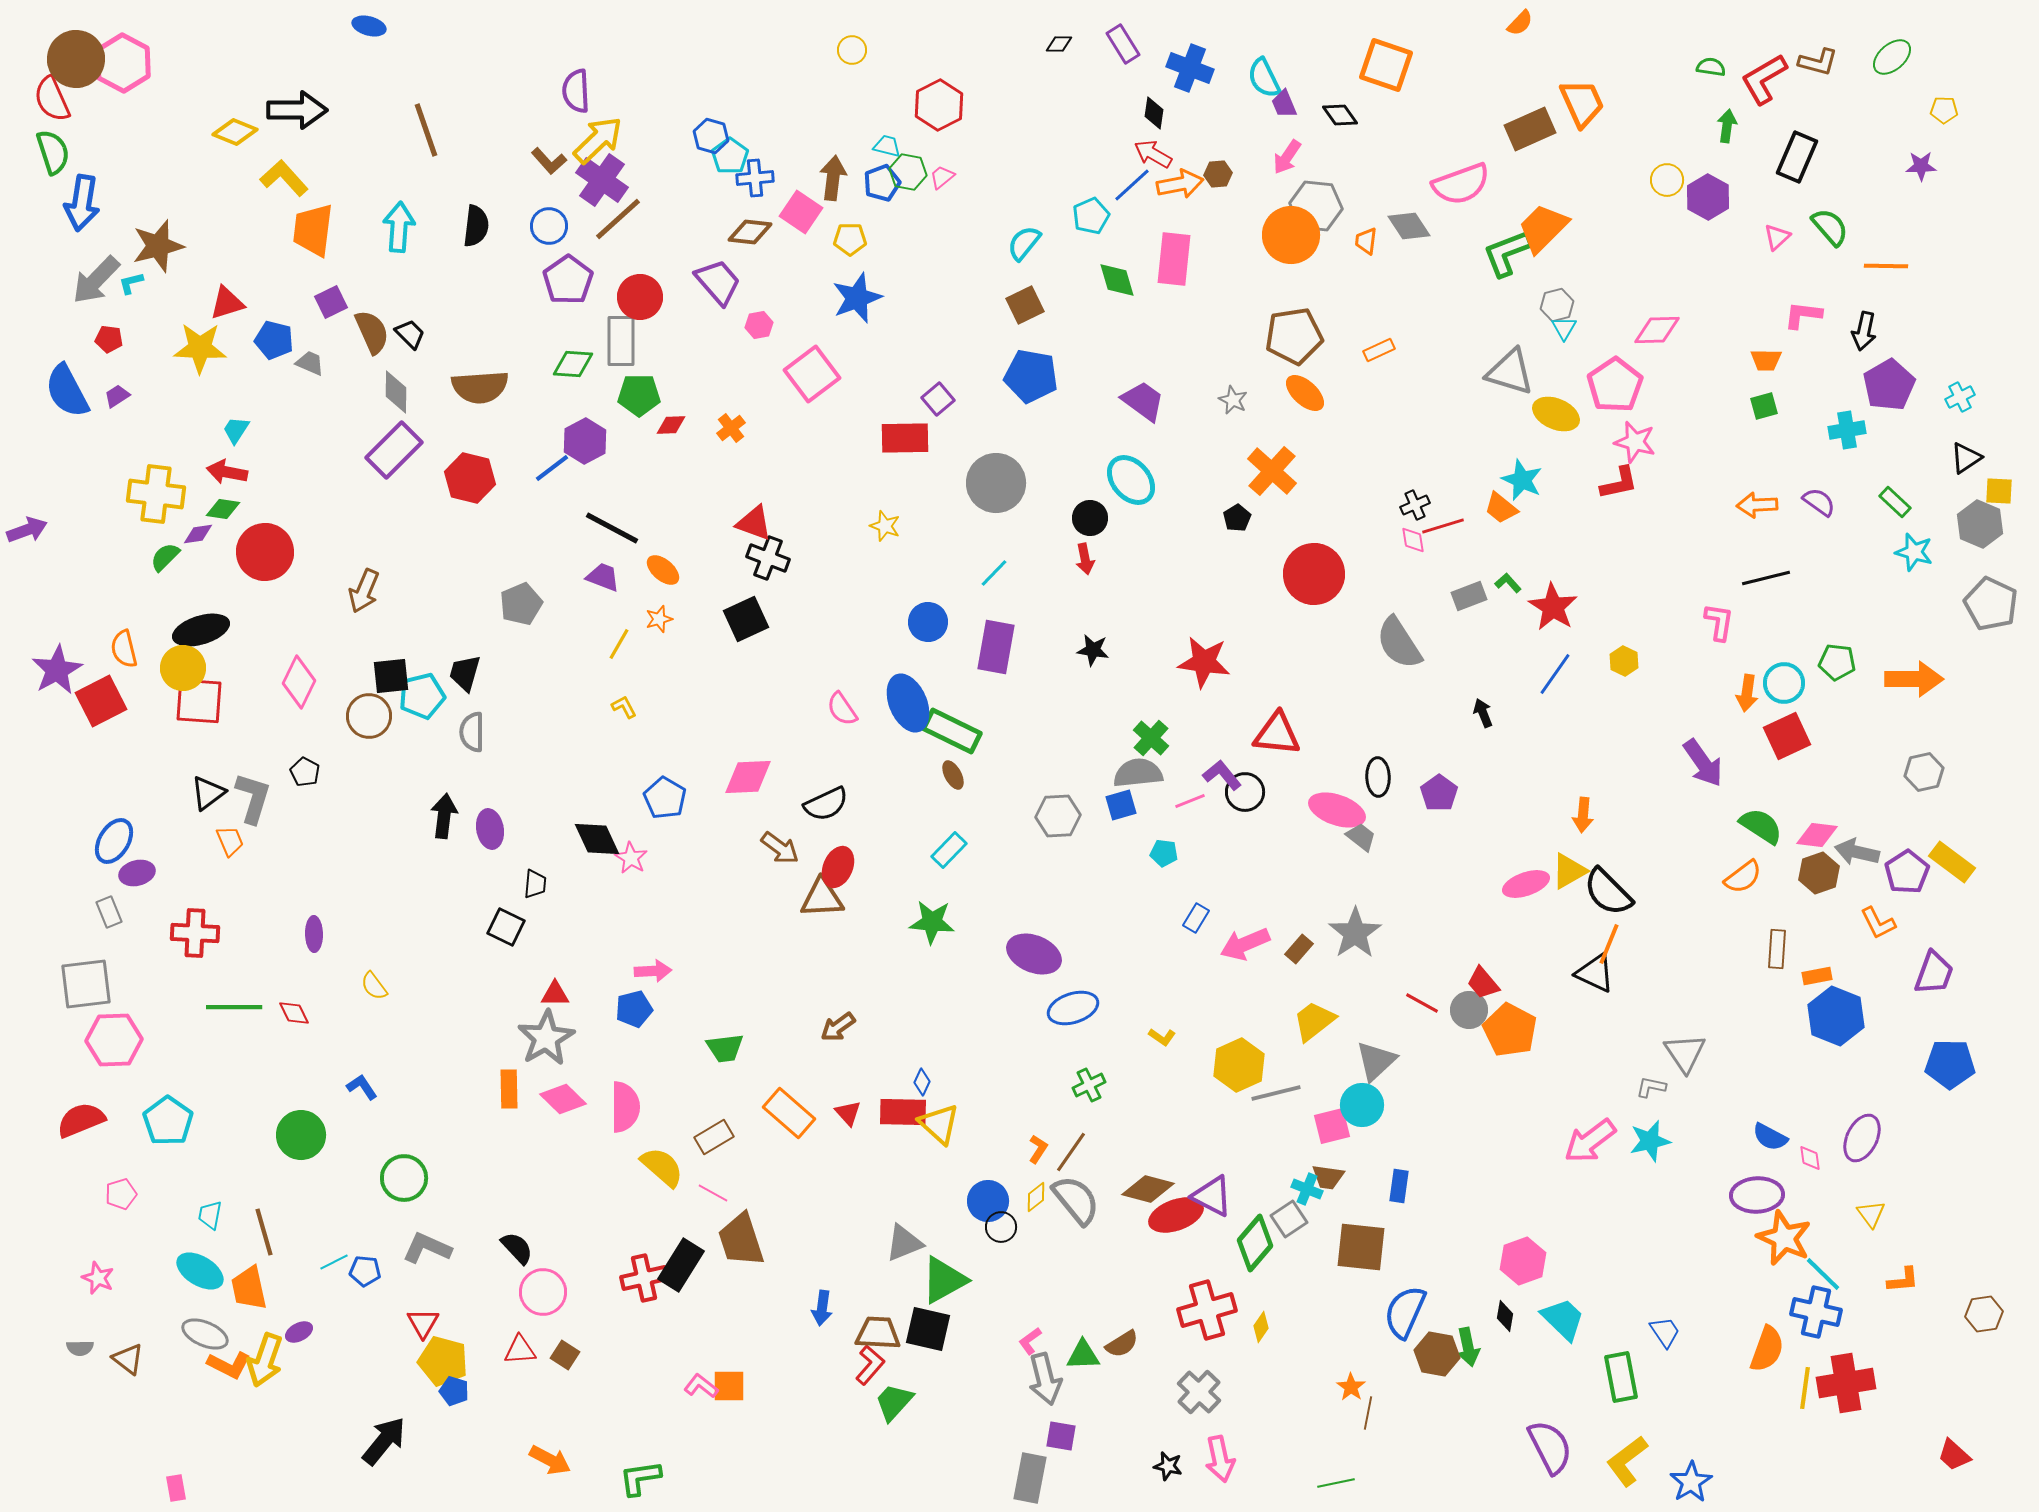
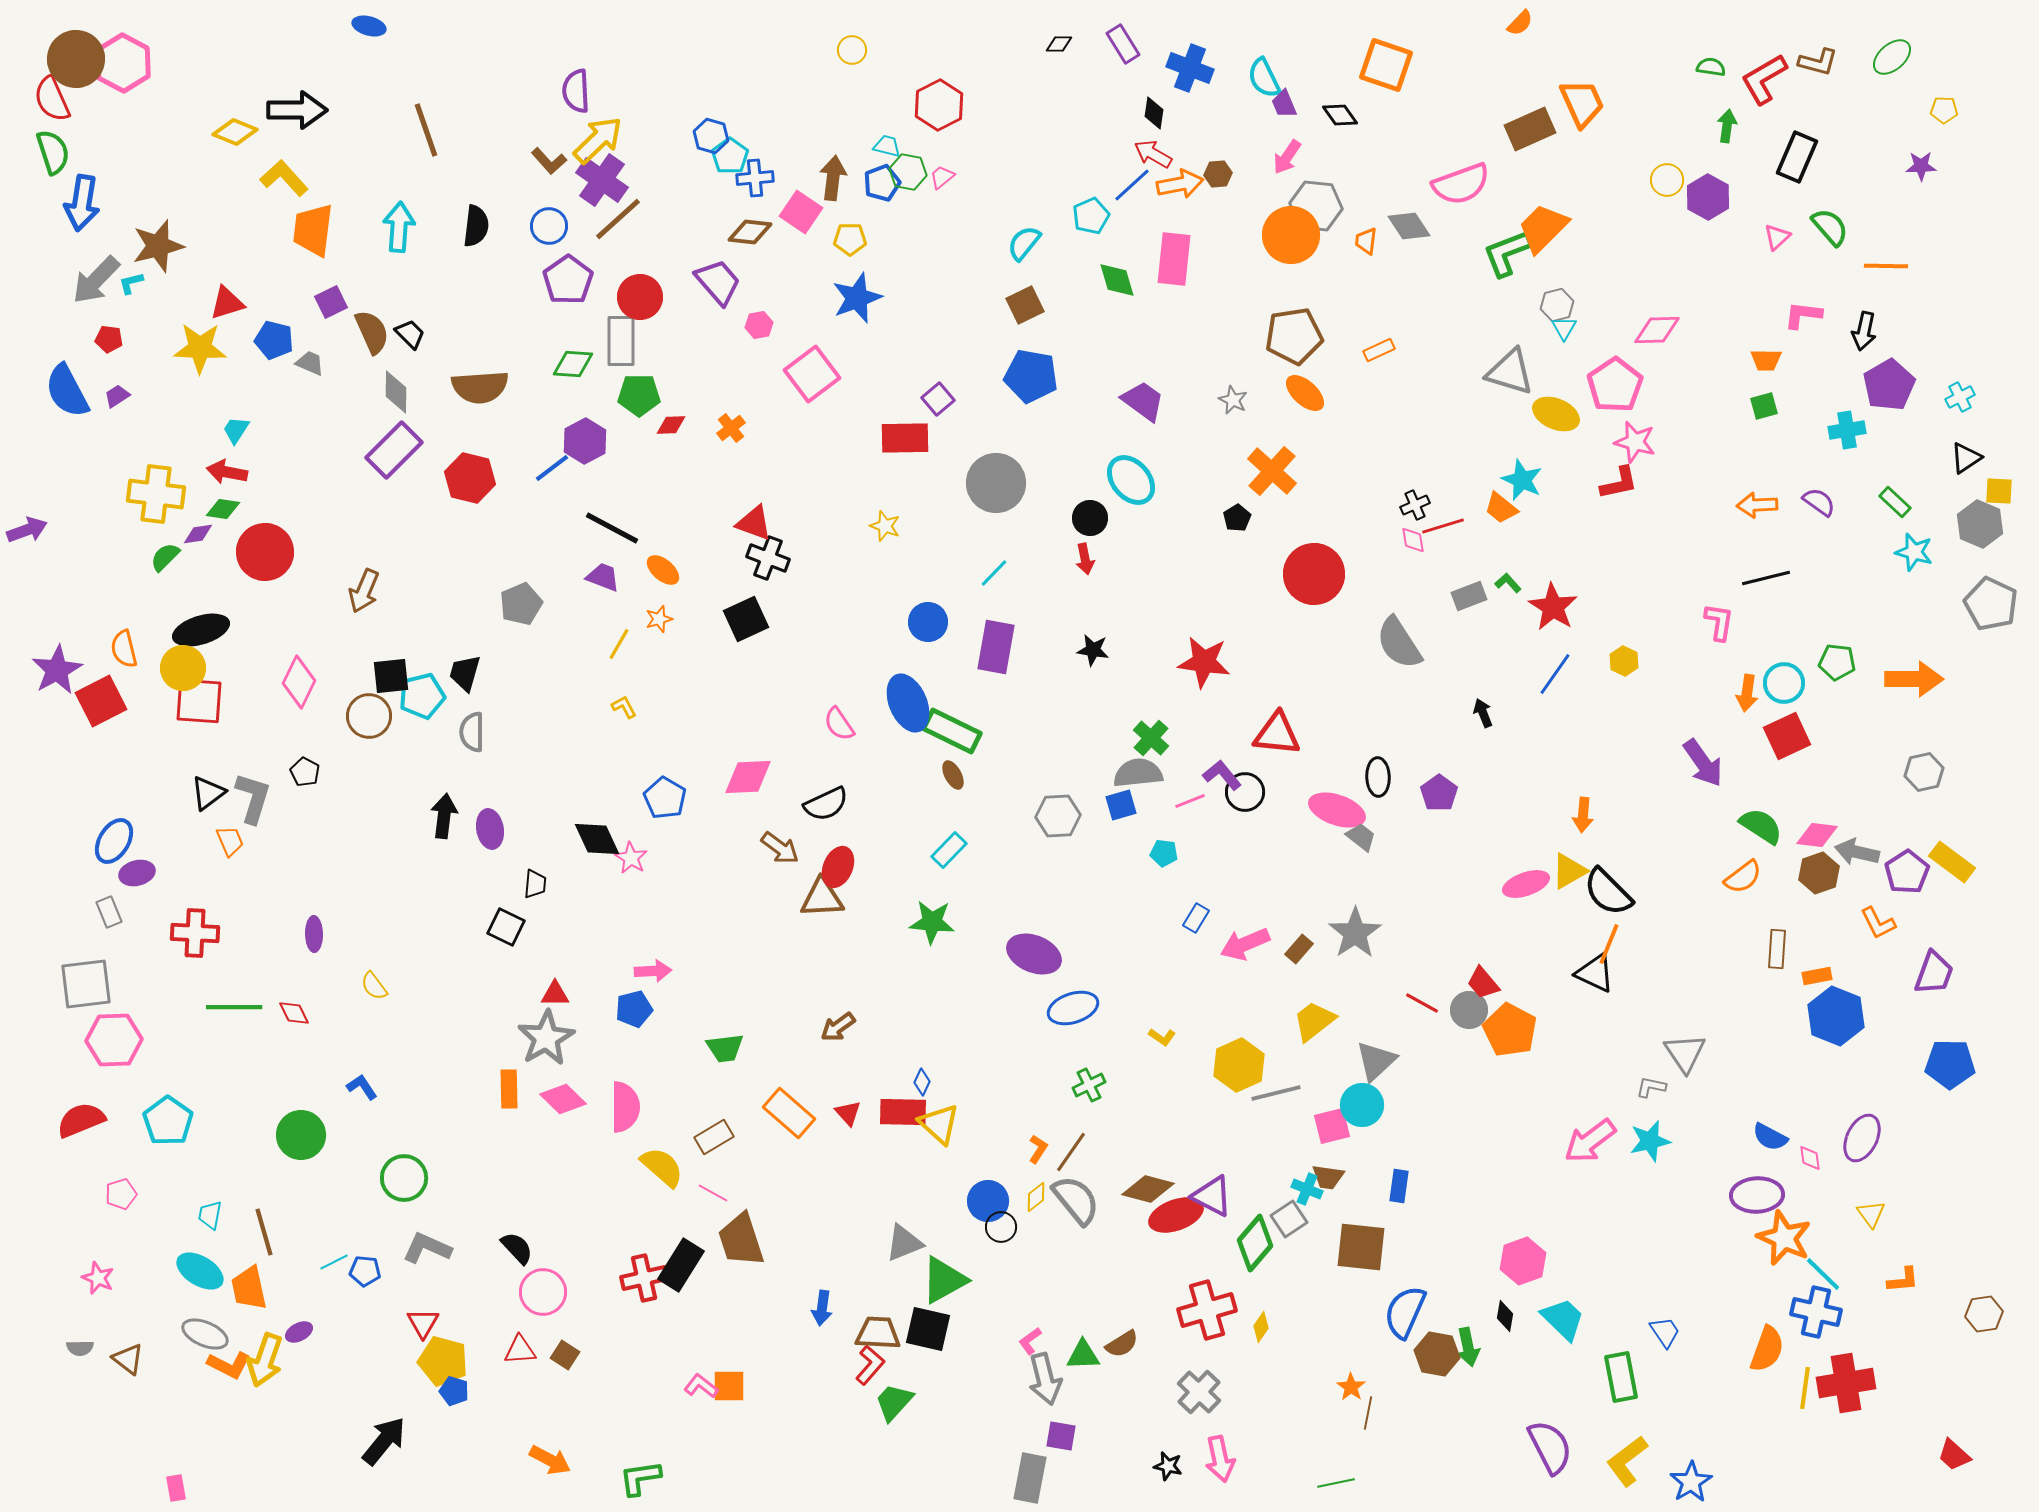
pink semicircle at (842, 709): moved 3 px left, 15 px down
